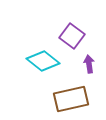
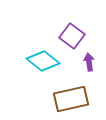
purple arrow: moved 2 px up
